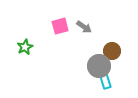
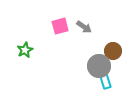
green star: moved 3 px down
brown circle: moved 1 px right
